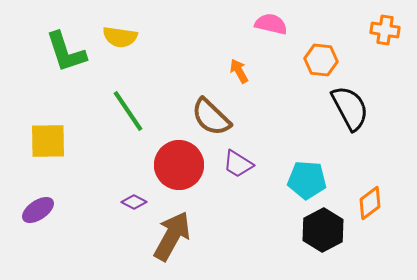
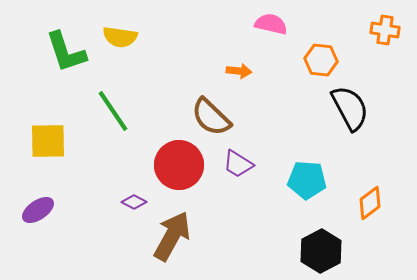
orange arrow: rotated 125 degrees clockwise
green line: moved 15 px left
black hexagon: moved 2 px left, 21 px down
